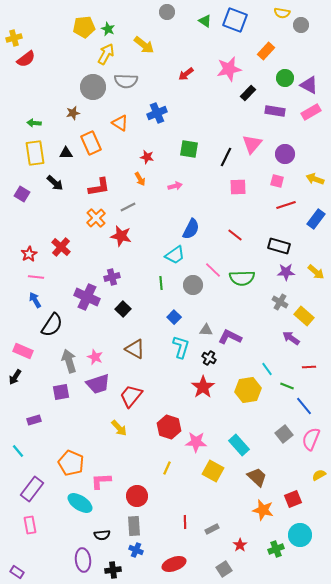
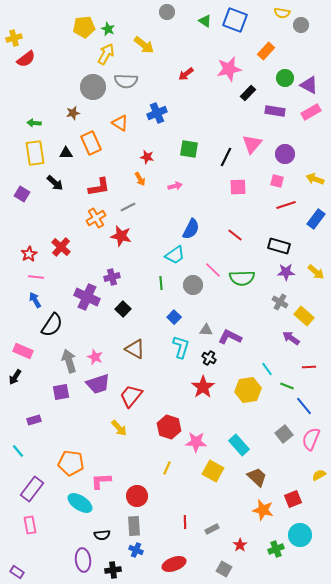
orange cross at (96, 218): rotated 12 degrees clockwise
orange pentagon at (71, 463): rotated 15 degrees counterclockwise
gray square at (224, 569): rotated 28 degrees counterclockwise
